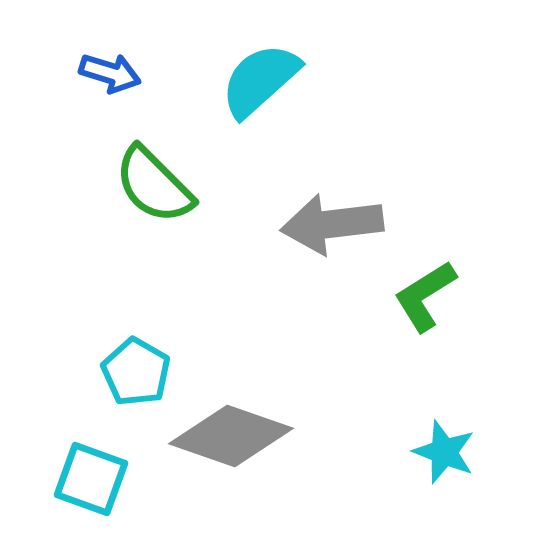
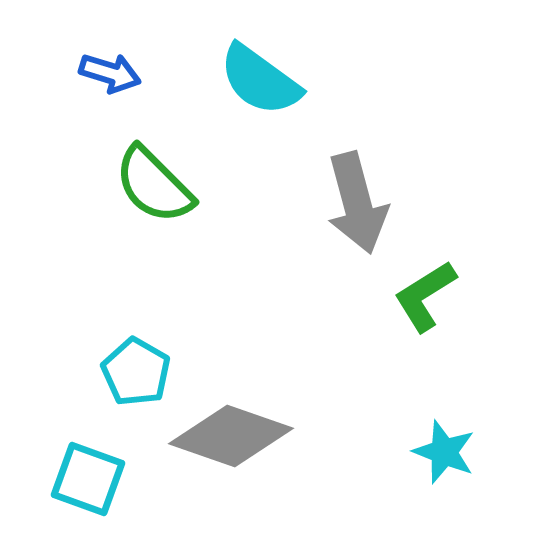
cyan semicircle: rotated 102 degrees counterclockwise
gray arrow: moved 25 px right, 21 px up; rotated 98 degrees counterclockwise
cyan square: moved 3 px left
